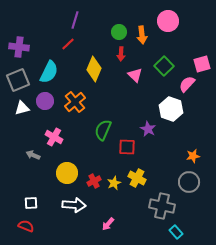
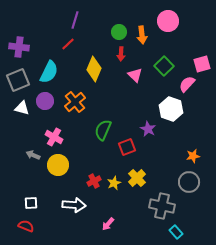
white triangle: rotated 28 degrees clockwise
red square: rotated 24 degrees counterclockwise
yellow circle: moved 9 px left, 8 px up
yellow cross: rotated 18 degrees clockwise
